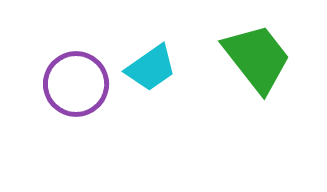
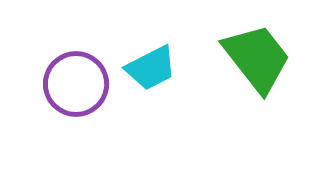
cyan trapezoid: rotated 8 degrees clockwise
